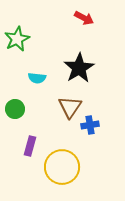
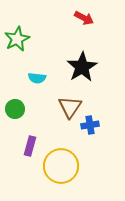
black star: moved 3 px right, 1 px up
yellow circle: moved 1 px left, 1 px up
